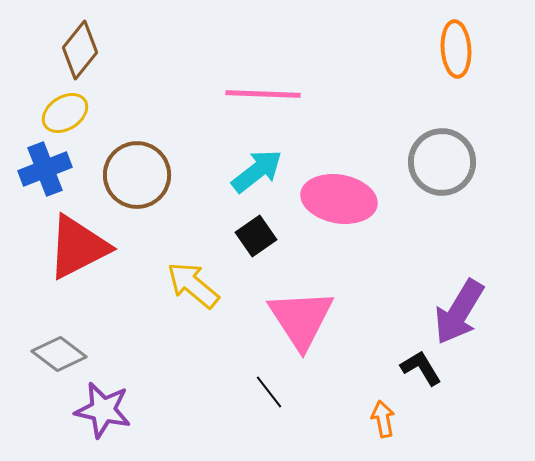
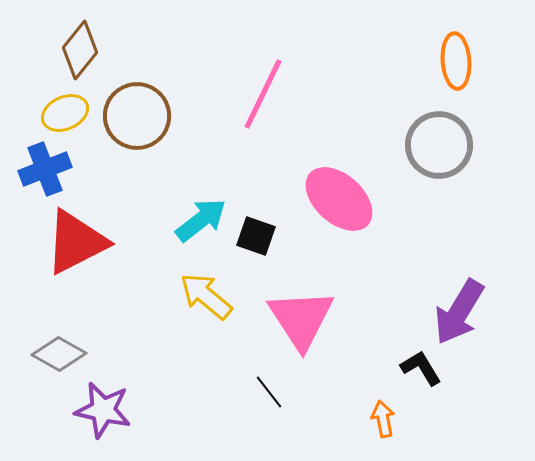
orange ellipse: moved 12 px down
pink line: rotated 66 degrees counterclockwise
yellow ellipse: rotated 9 degrees clockwise
gray circle: moved 3 px left, 17 px up
cyan arrow: moved 56 px left, 49 px down
brown circle: moved 59 px up
pink ellipse: rotated 32 degrees clockwise
black square: rotated 36 degrees counterclockwise
red triangle: moved 2 px left, 5 px up
yellow arrow: moved 13 px right, 11 px down
gray diamond: rotated 8 degrees counterclockwise
